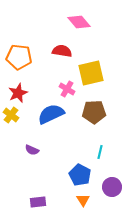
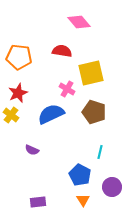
brown pentagon: rotated 20 degrees clockwise
